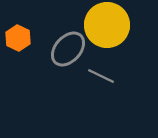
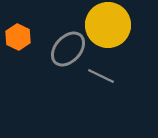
yellow circle: moved 1 px right
orange hexagon: moved 1 px up
